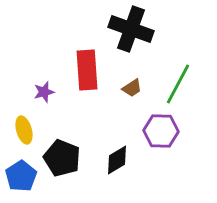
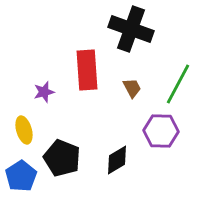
brown trapezoid: rotated 85 degrees counterclockwise
